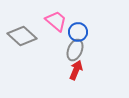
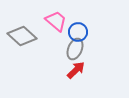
gray ellipse: moved 1 px up
red arrow: rotated 24 degrees clockwise
